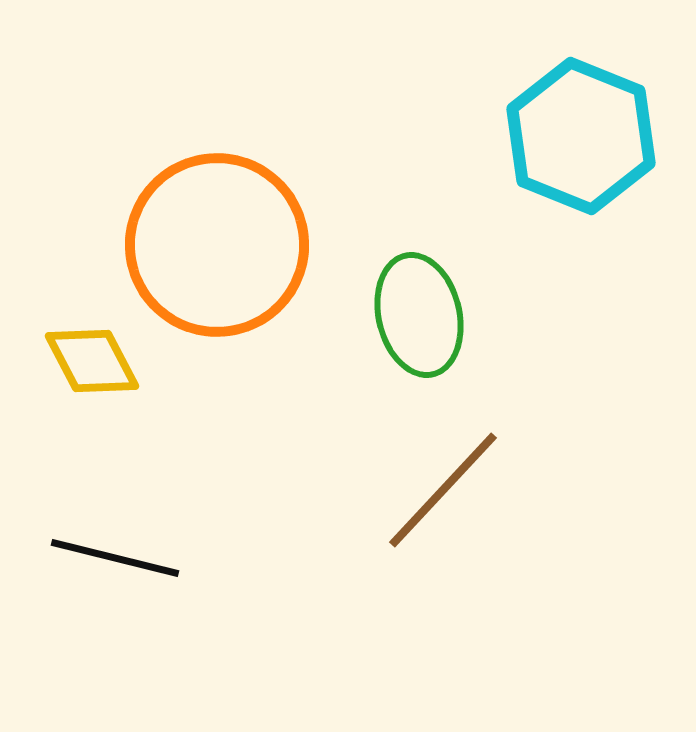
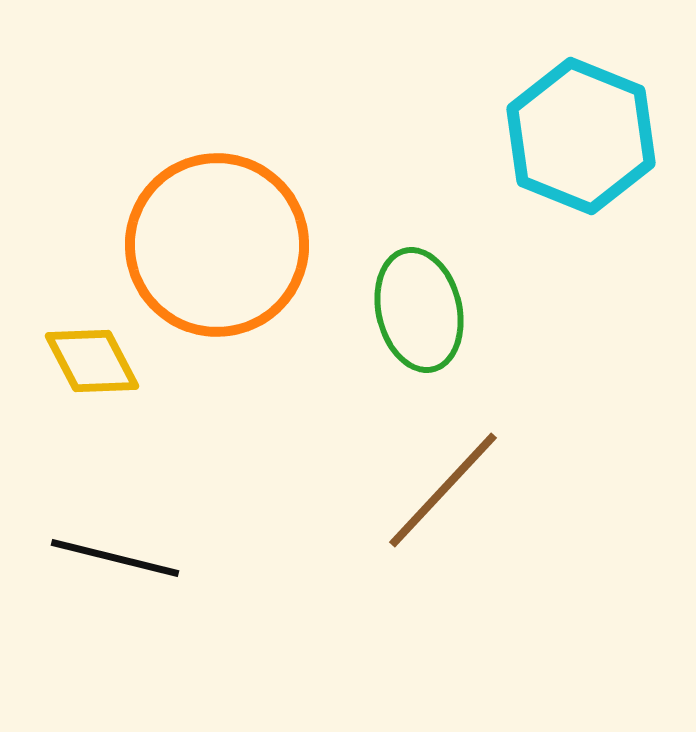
green ellipse: moved 5 px up
